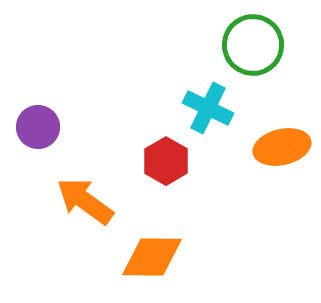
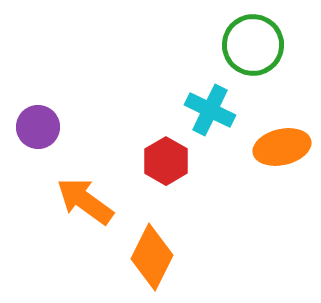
cyan cross: moved 2 px right, 2 px down
orange diamond: rotated 64 degrees counterclockwise
